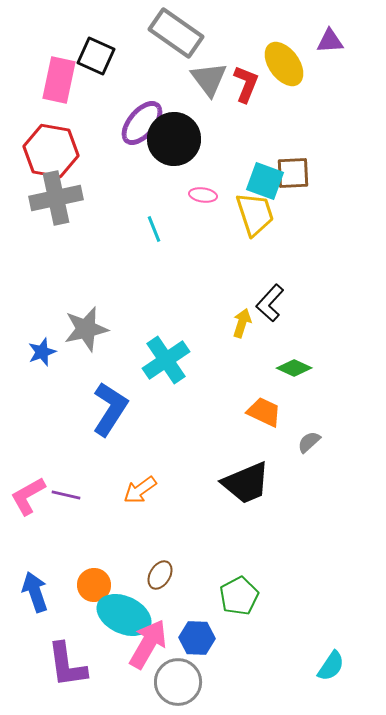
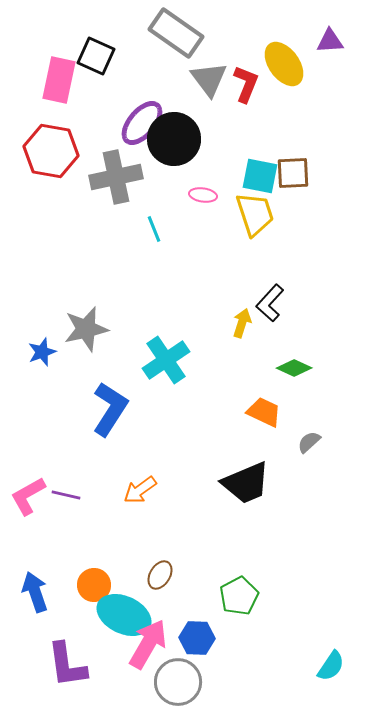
cyan square: moved 5 px left, 5 px up; rotated 9 degrees counterclockwise
gray cross: moved 60 px right, 21 px up
